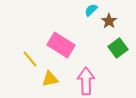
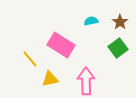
cyan semicircle: moved 11 px down; rotated 32 degrees clockwise
brown star: moved 11 px right, 1 px down
